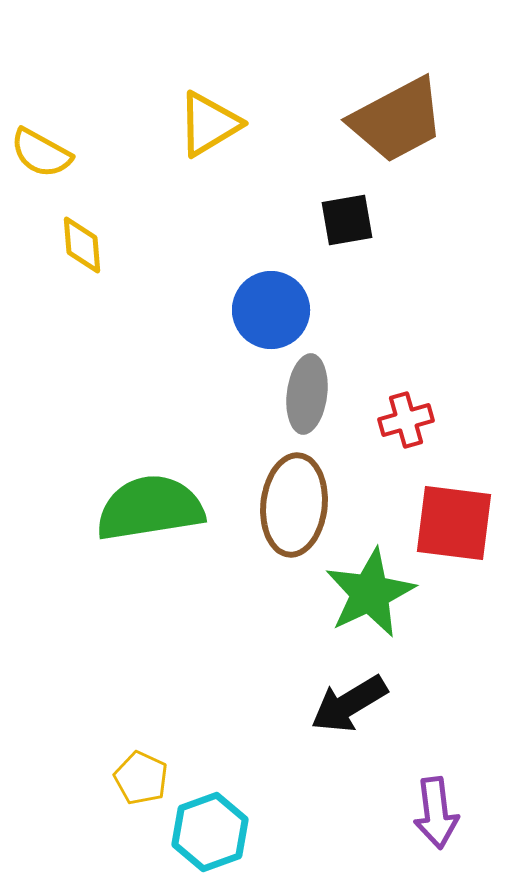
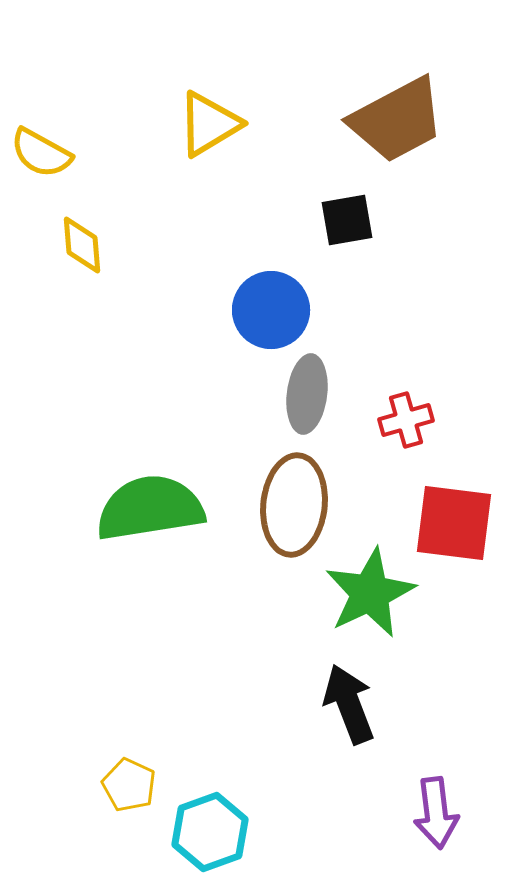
black arrow: rotated 100 degrees clockwise
yellow pentagon: moved 12 px left, 7 px down
